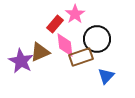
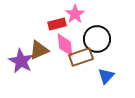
red rectangle: moved 2 px right; rotated 36 degrees clockwise
brown triangle: moved 1 px left, 2 px up
